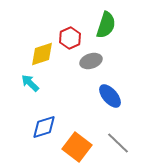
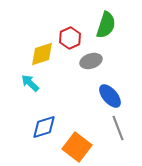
gray line: moved 15 px up; rotated 25 degrees clockwise
